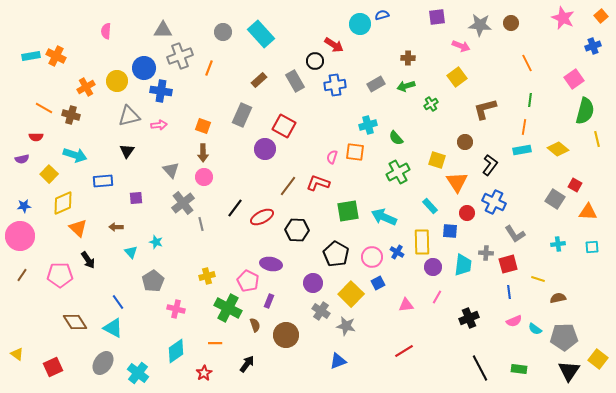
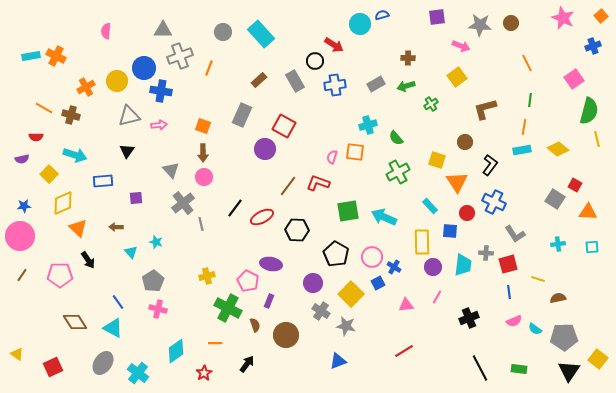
green semicircle at (585, 111): moved 4 px right
blue cross at (397, 252): moved 3 px left, 15 px down
pink cross at (176, 309): moved 18 px left
